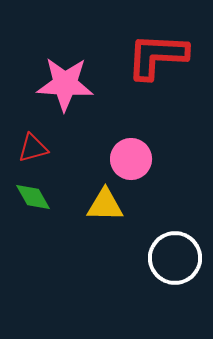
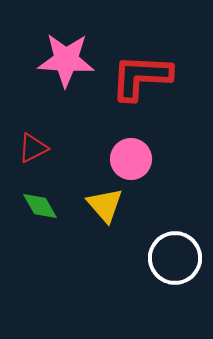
red L-shape: moved 16 px left, 21 px down
pink star: moved 1 px right, 24 px up
red triangle: rotated 12 degrees counterclockwise
green diamond: moved 7 px right, 9 px down
yellow triangle: rotated 48 degrees clockwise
